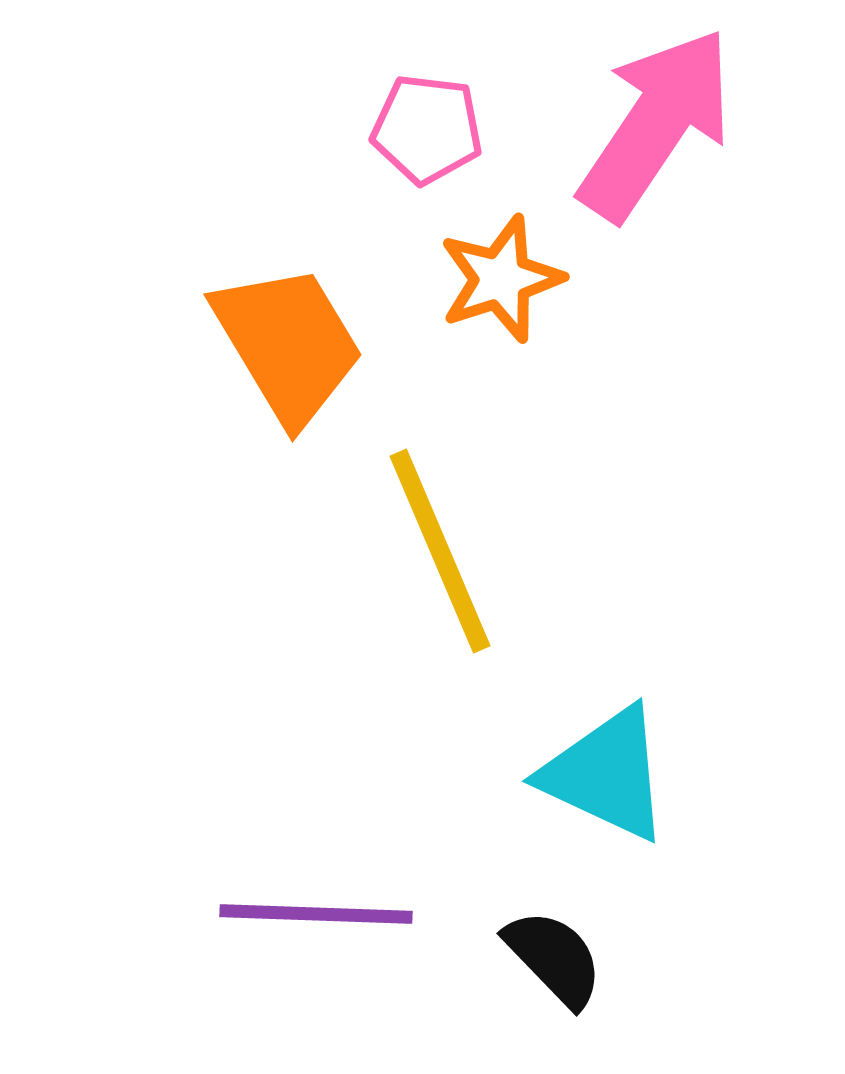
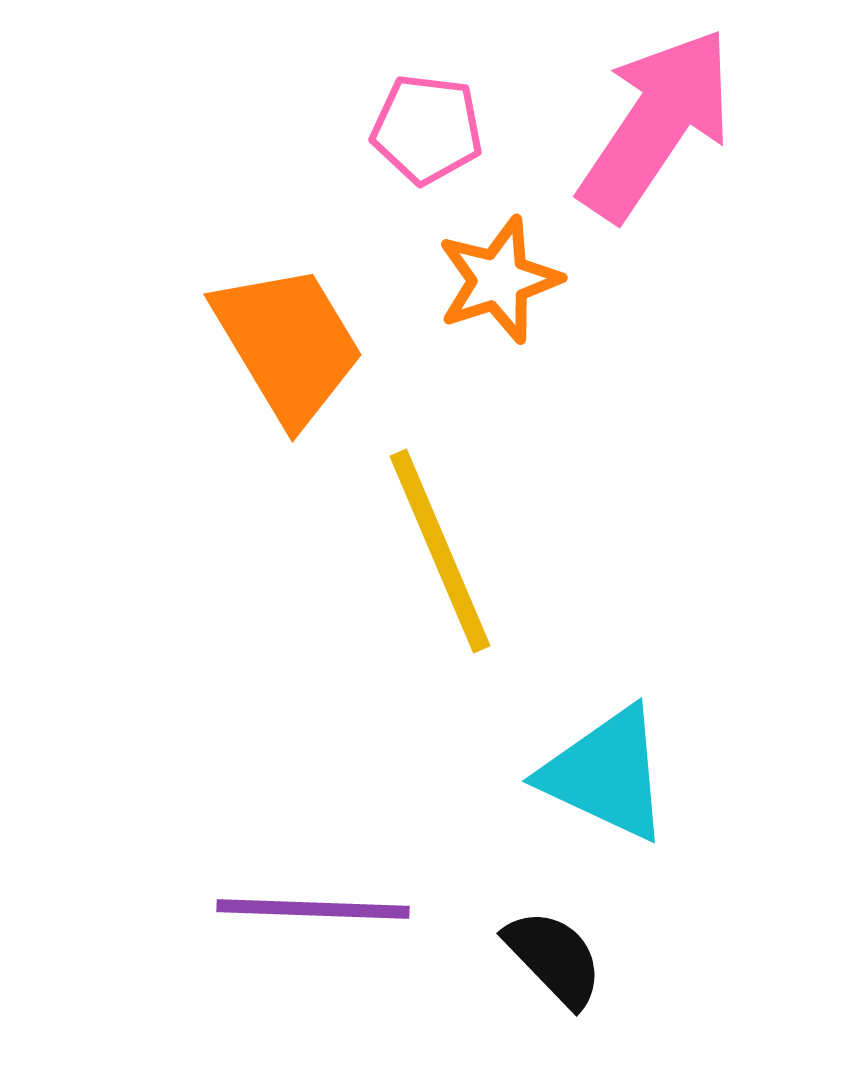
orange star: moved 2 px left, 1 px down
purple line: moved 3 px left, 5 px up
